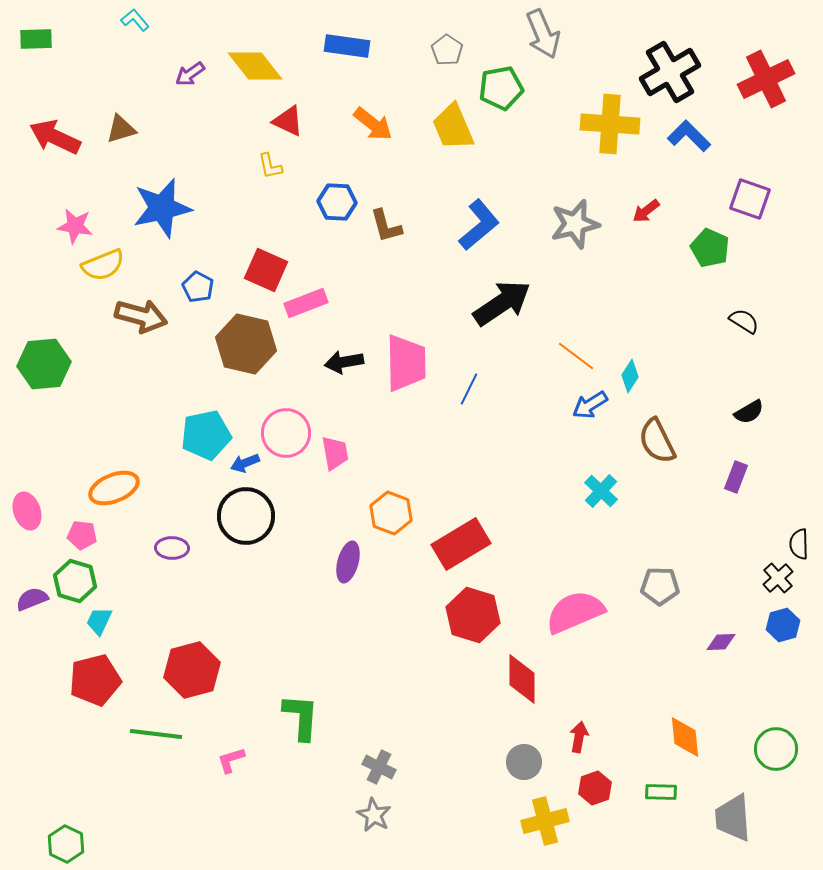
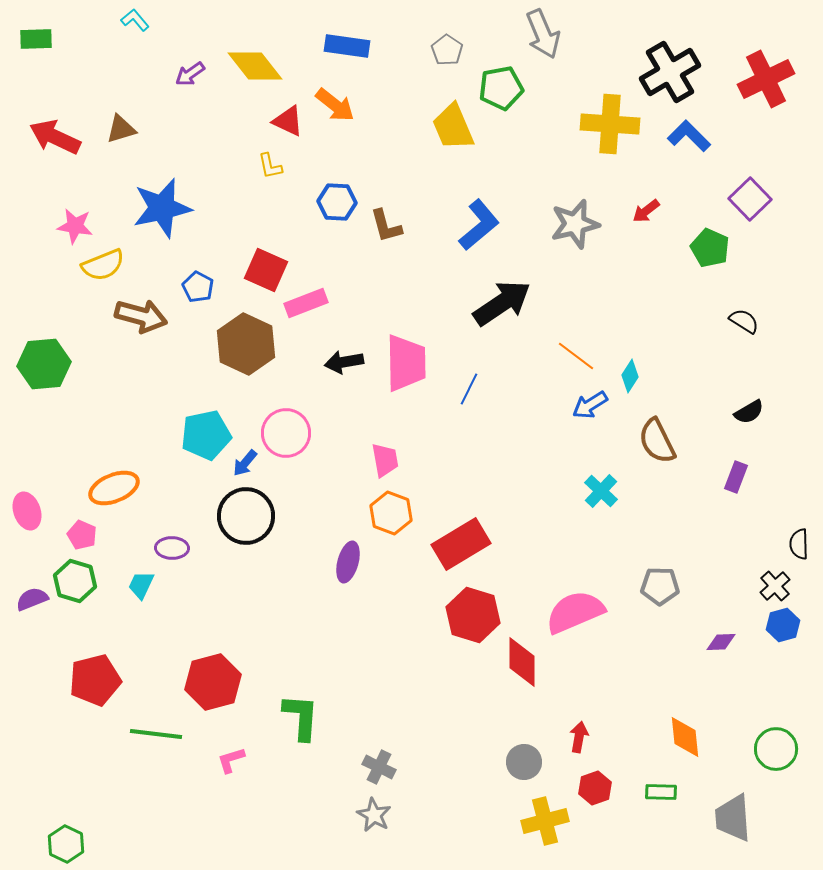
orange arrow at (373, 124): moved 38 px left, 19 px up
purple square at (750, 199): rotated 27 degrees clockwise
brown hexagon at (246, 344): rotated 12 degrees clockwise
pink trapezoid at (335, 453): moved 50 px right, 7 px down
blue arrow at (245, 463): rotated 28 degrees counterclockwise
pink pentagon at (82, 535): rotated 16 degrees clockwise
black cross at (778, 578): moved 3 px left, 8 px down
cyan trapezoid at (99, 621): moved 42 px right, 36 px up
red hexagon at (192, 670): moved 21 px right, 12 px down
red diamond at (522, 679): moved 17 px up
